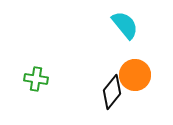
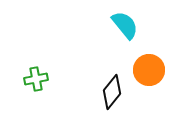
orange circle: moved 14 px right, 5 px up
green cross: rotated 20 degrees counterclockwise
